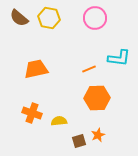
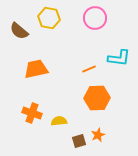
brown semicircle: moved 13 px down
